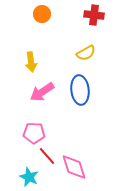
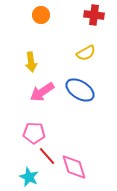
orange circle: moved 1 px left, 1 px down
blue ellipse: rotated 52 degrees counterclockwise
